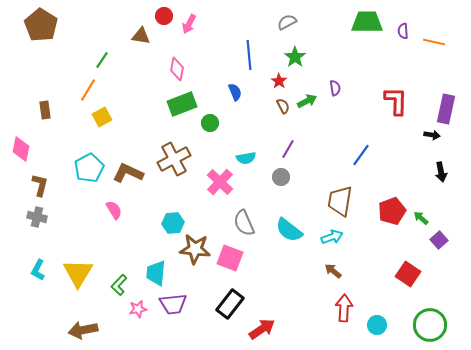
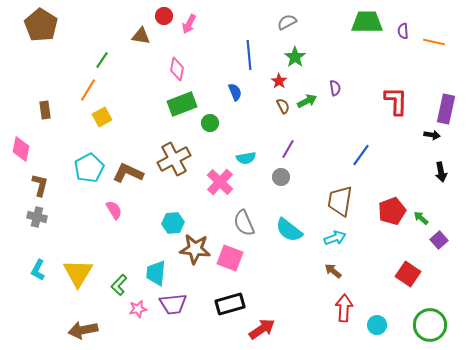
cyan arrow at (332, 237): moved 3 px right, 1 px down
black rectangle at (230, 304): rotated 36 degrees clockwise
